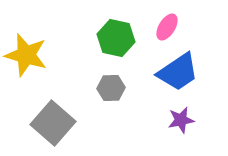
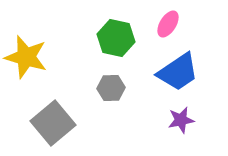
pink ellipse: moved 1 px right, 3 px up
yellow star: moved 2 px down
gray square: rotated 9 degrees clockwise
